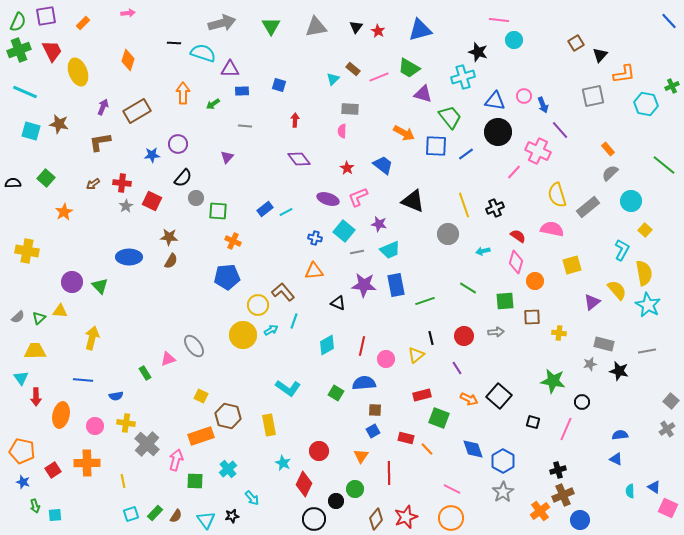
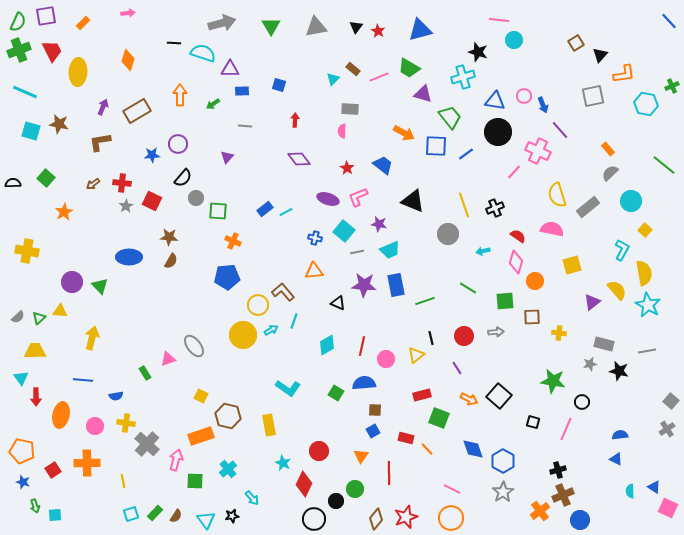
yellow ellipse at (78, 72): rotated 24 degrees clockwise
orange arrow at (183, 93): moved 3 px left, 2 px down
